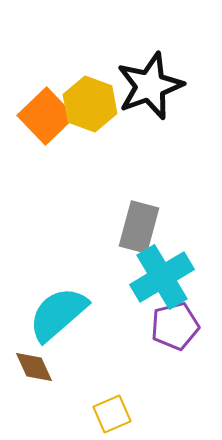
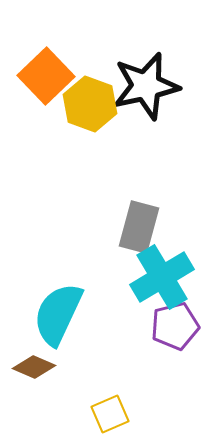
black star: moved 4 px left; rotated 8 degrees clockwise
orange square: moved 40 px up
cyan semicircle: rotated 24 degrees counterclockwise
brown diamond: rotated 42 degrees counterclockwise
yellow square: moved 2 px left
